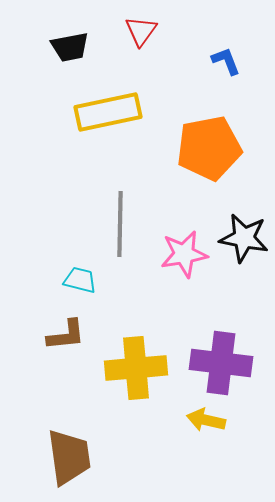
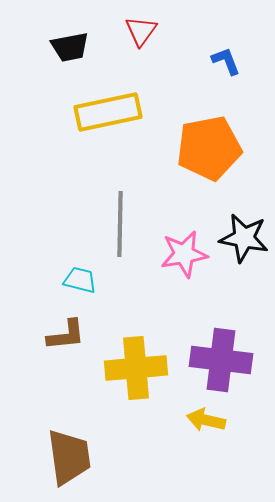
purple cross: moved 3 px up
